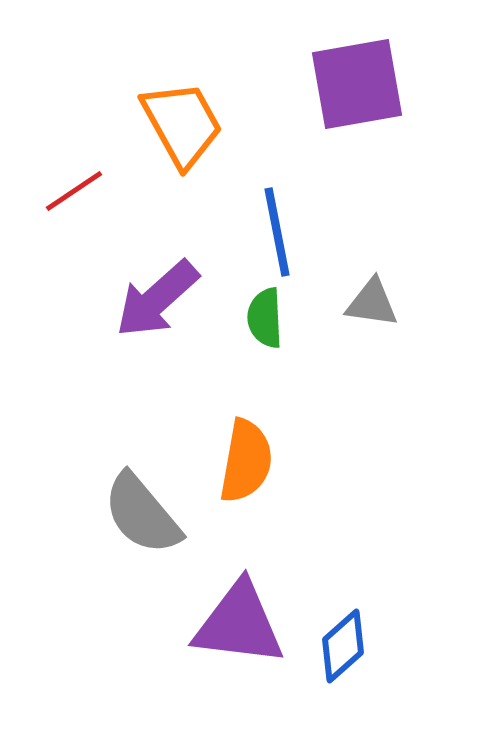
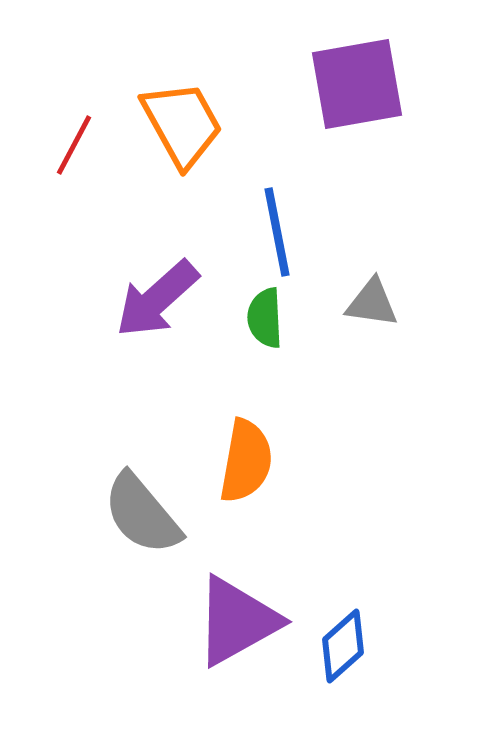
red line: moved 46 px up; rotated 28 degrees counterclockwise
purple triangle: moved 2 px left, 3 px up; rotated 36 degrees counterclockwise
